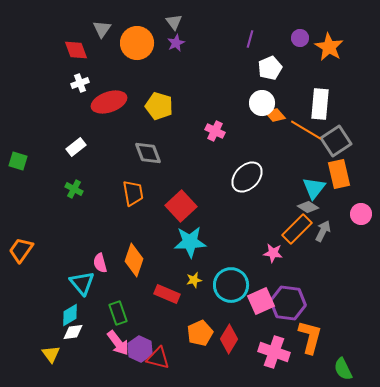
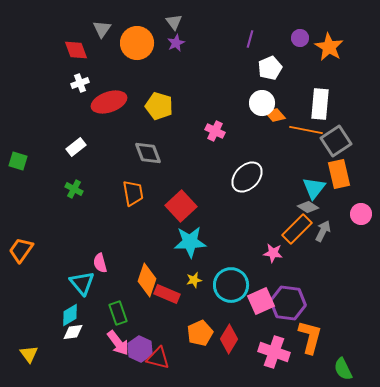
orange line at (306, 130): rotated 20 degrees counterclockwise
orange diamond at (134, 260): moved 13 px right, 20 px down
yellow triangle at (51, 354): moved 22 px left
